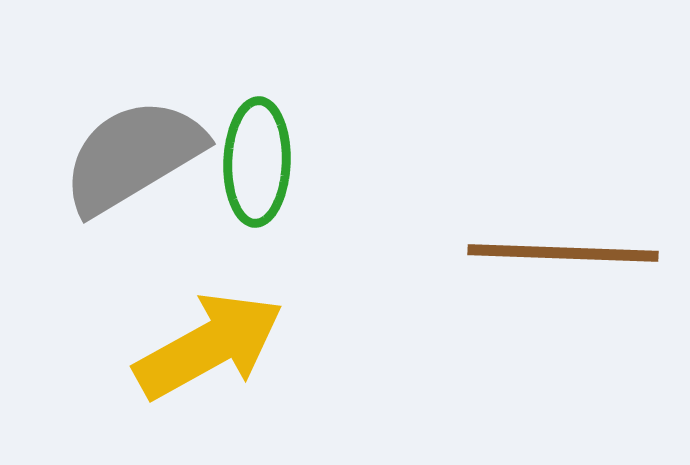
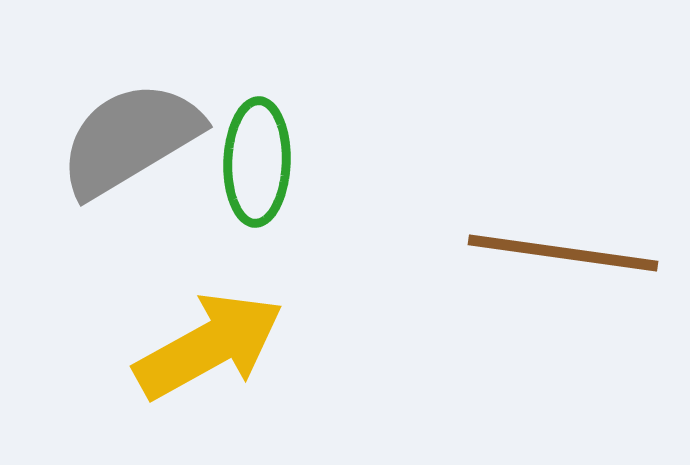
gray semicircle: moved 3 px left, 17 px up
brown line: rotated 6 degrees clockwise
